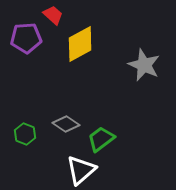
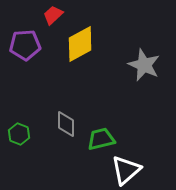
red trapezoid: rotated 85 degrees counterclockwise
purple pentagon: moved 1 px left, 7 px down
gray diamond: rotated 56 degrees clockwise
green hexagon: moved 6 px left
green trapezoid: rotated 24 degrees clockwise
white triangle: moved 45 px right
